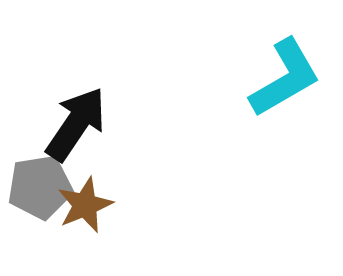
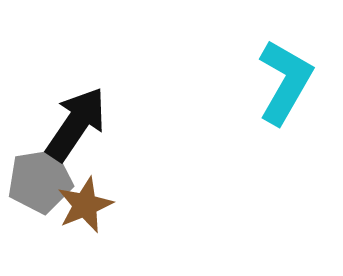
cyan L-shape: moved 4 px down; rotated 30 degrees counterclockwise
gray pentagon: moved 6 px up
